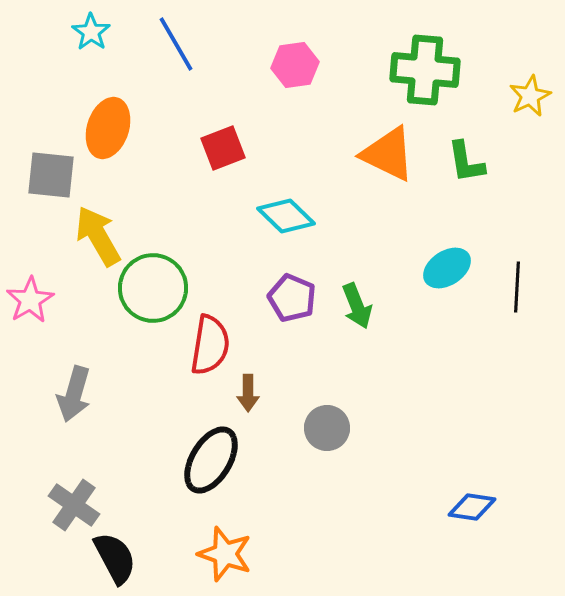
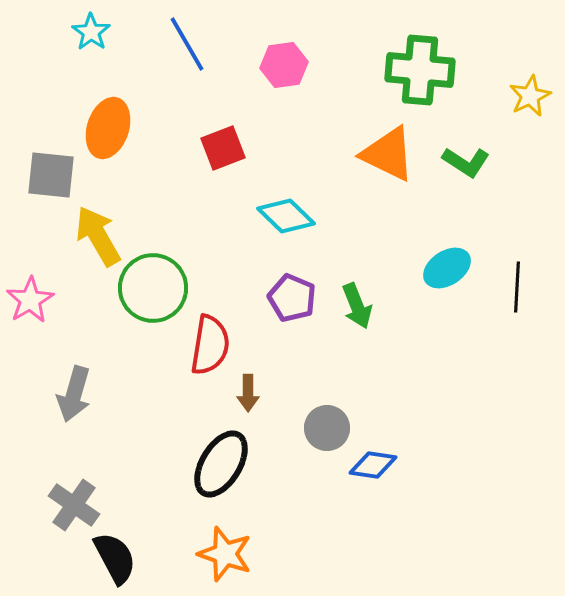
blue line: moved 11 px right
pink hexagon: moved 11 px left
green cross: moved 5 px left
green L-shape: rotated 48 degrees counterclockwise
black ellipse: moved 10 px right, 4 px down
blue diamond: moved 99 px left, 42 px up
